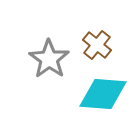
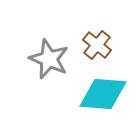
gray star: rotated 12 degrees counterclockwise
